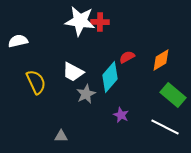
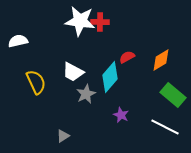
gray triangle: moved 2 px right; rotated 32 degrees counterclockwise
